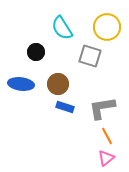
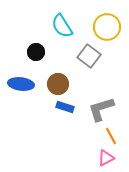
cyan semicircle: moved 2 px up
gray square: moved 1 px left; rotated 20 degrees clockwise
gray L-shape: moved 1 px left, 1 px down; rotated 8 degrees counterclockwise
orange line: moved 4 px right
pink triangle: rotated 12 degrees clockwise
